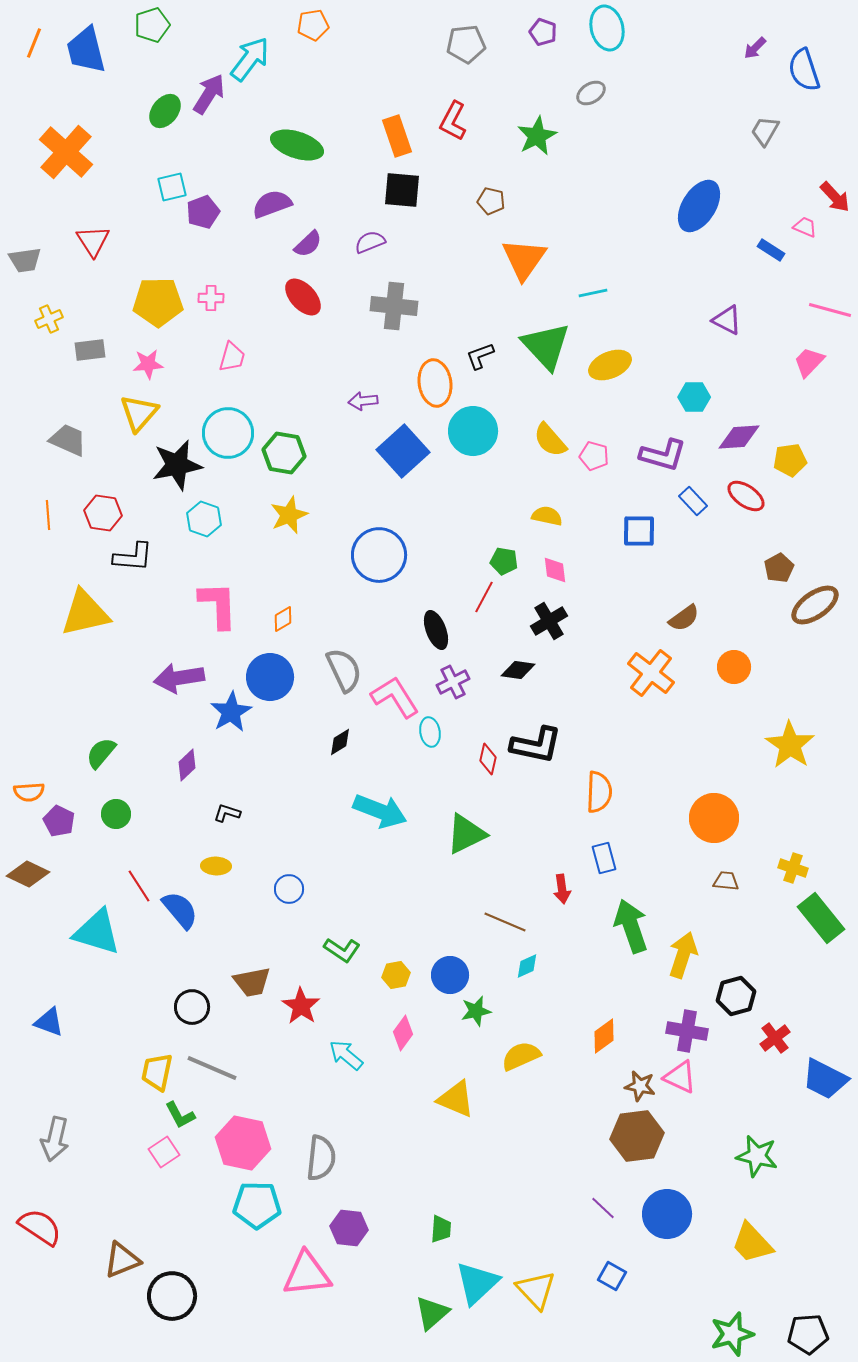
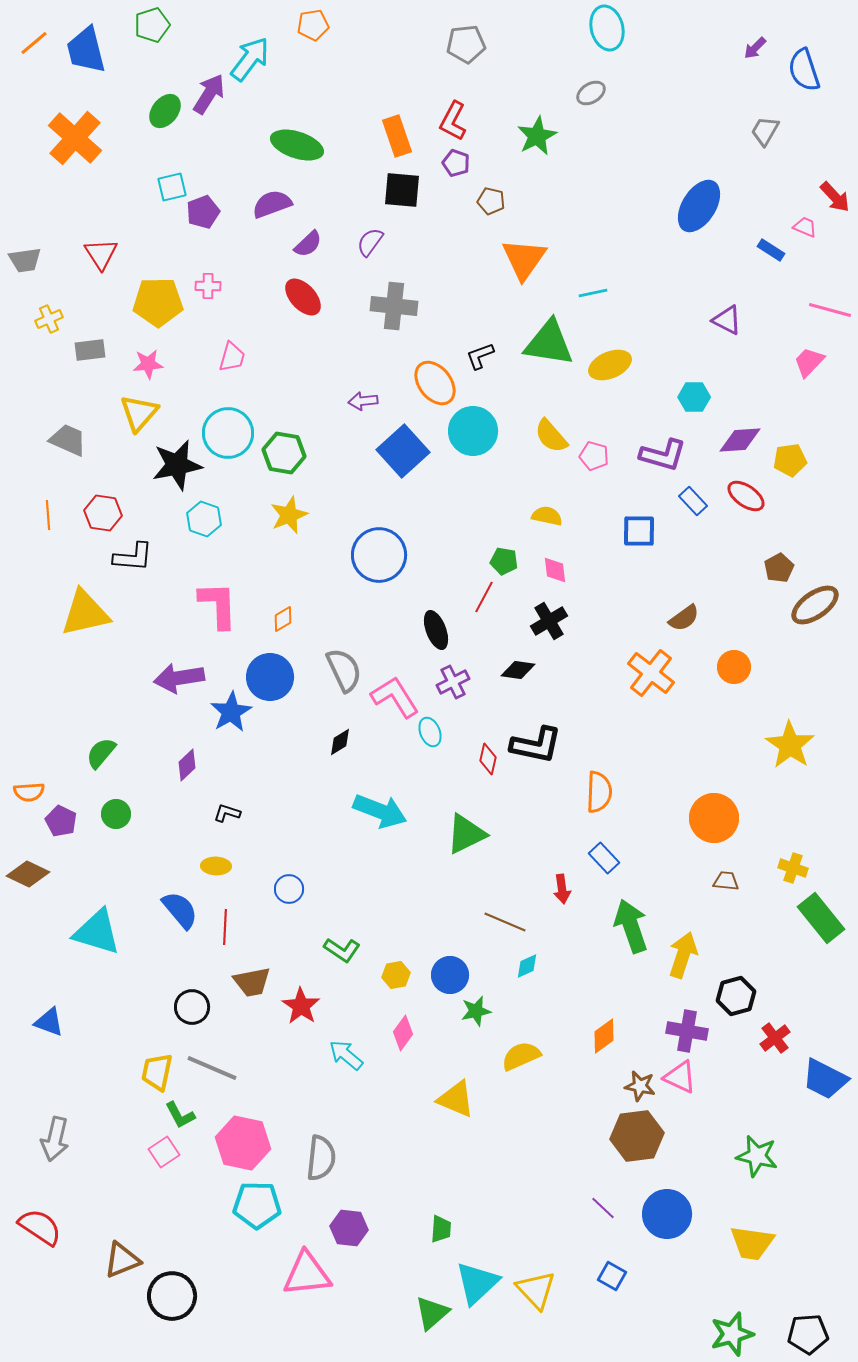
purple pentagon at (543, 32): moved 87 px left, 131 px down
orange line at (34, 43): rotated 28 degrees clockwise
orange cross at (66, 152): moved 9 px right, 14 px up
red triangle at (93, 241): moved 8 px right, 13 px down
purple semicircle at (370, 242): rotated 32 degrees counterclockwise
pink cross at (211, 298): moved 3 px left, 12 px up
green triangle at (546, 346): moved 3 px right, 3 px up; rotated 38 degrees counterclockwise
orange ellipse at (435, 383): rotated 30 degrees counterclockwise
purple diamond at (739, 437): moved 1 px right, 3 px down
yellow semicircle at (550, 440): moved 1 px right, 4 px up
cyan ellipse at (430, 732): rotated 12 degrees counterclockwise
purple pentagon at (59, 821): moved 2 px right
blue rectangle at (604, 858): rotated 28 degrees counterclockwise
red line at (139, 886): moved 86 px right, 41 px down; rotated 36 degrees clockwise
yellow trapezoid at (752, 1243): rotated 39 degrees counterclockwise
